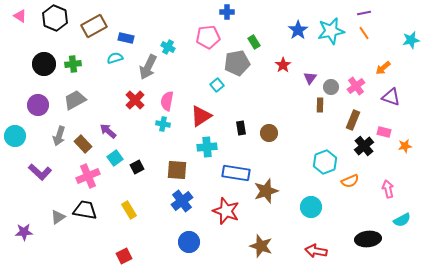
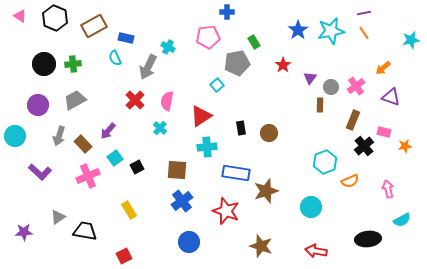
cyan semicircle at (115, 58): rotated 98 degrees counterclockwise
cyan cross at (163, 124): moved 3 px left, 4 px down; rotated 32 degrees clockwise
purple arrow at (108, 131): rotated 90 degrees counterclockwise
black trapezoid at (85, 210): moved 21 px down
